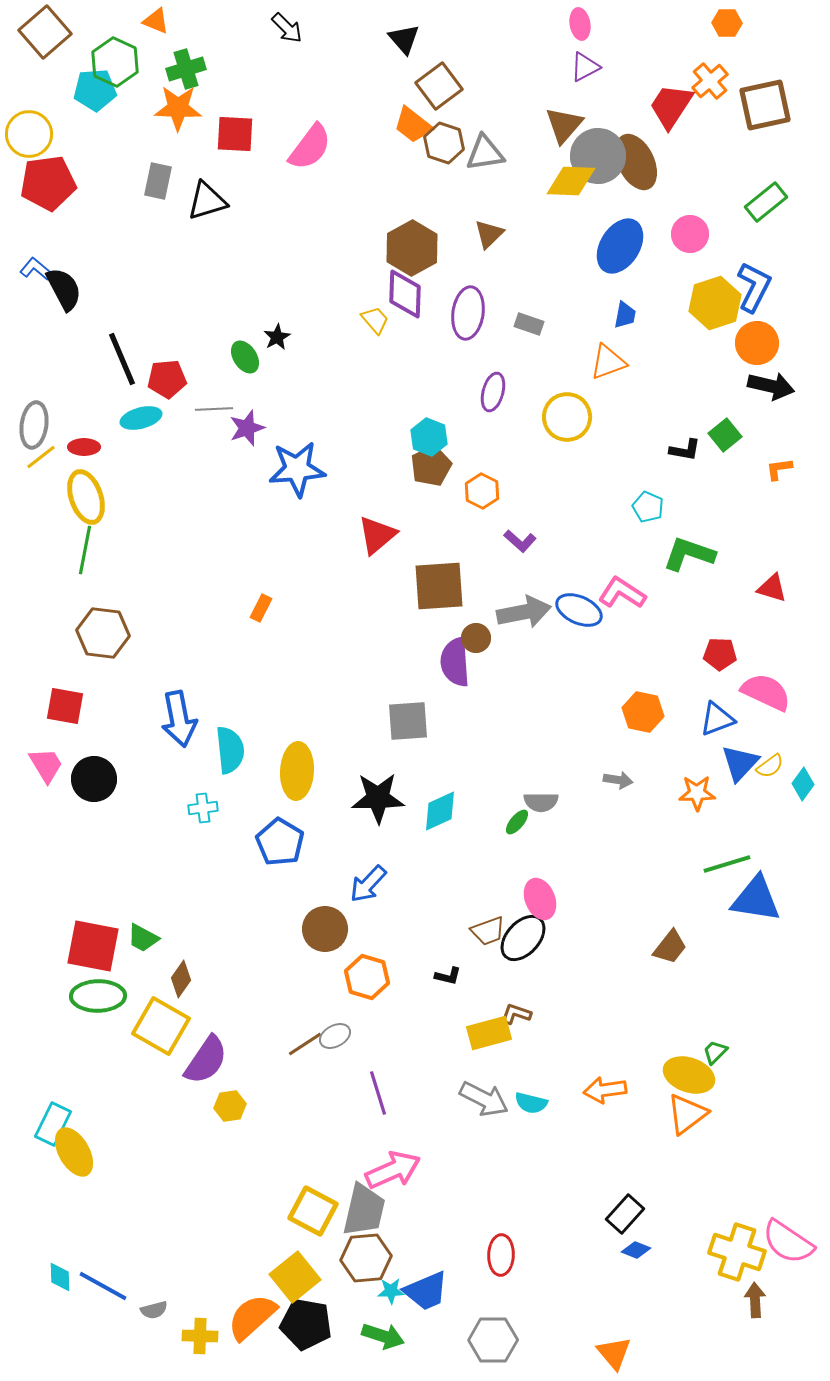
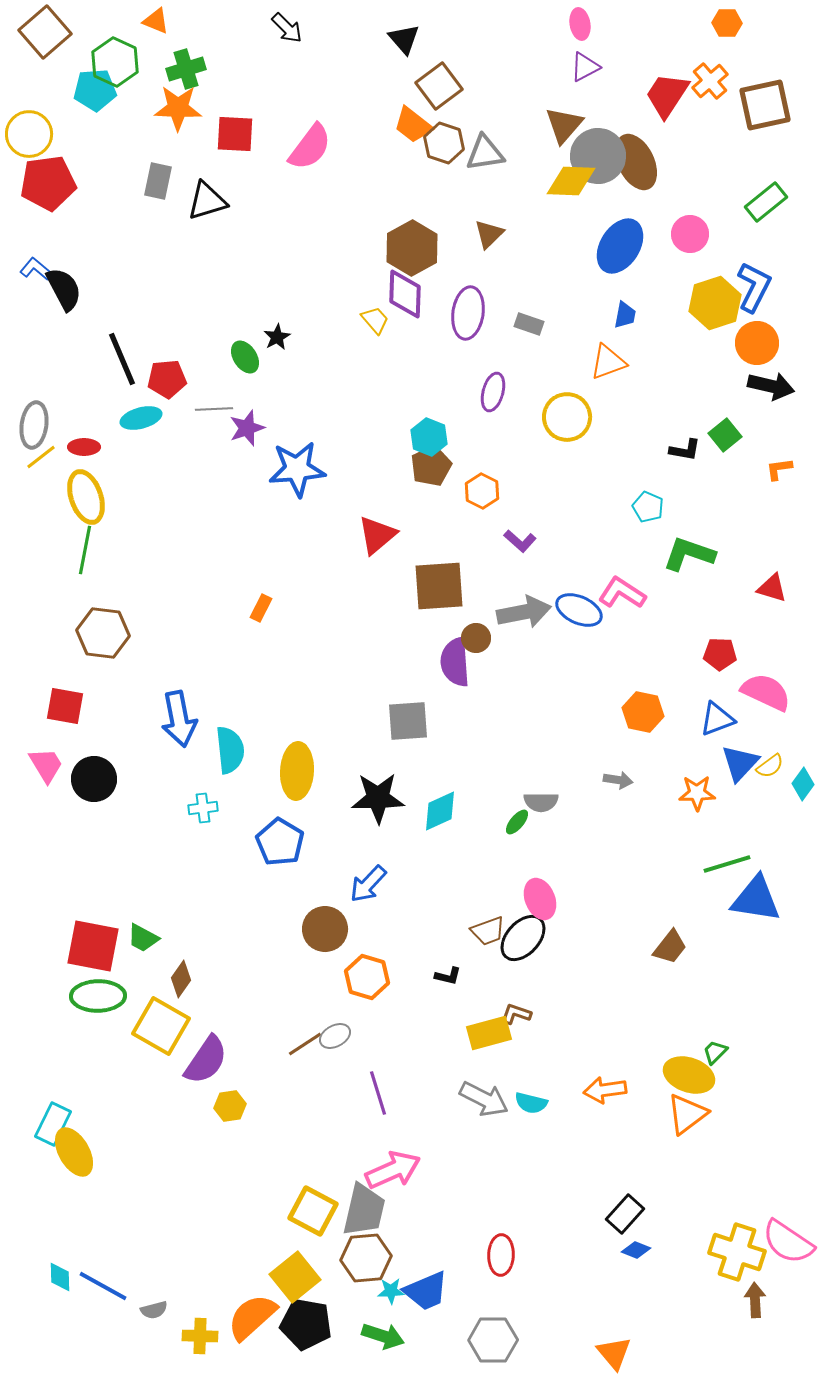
red trapezoid at (671, 106): moved 4 px left, 11 px up
